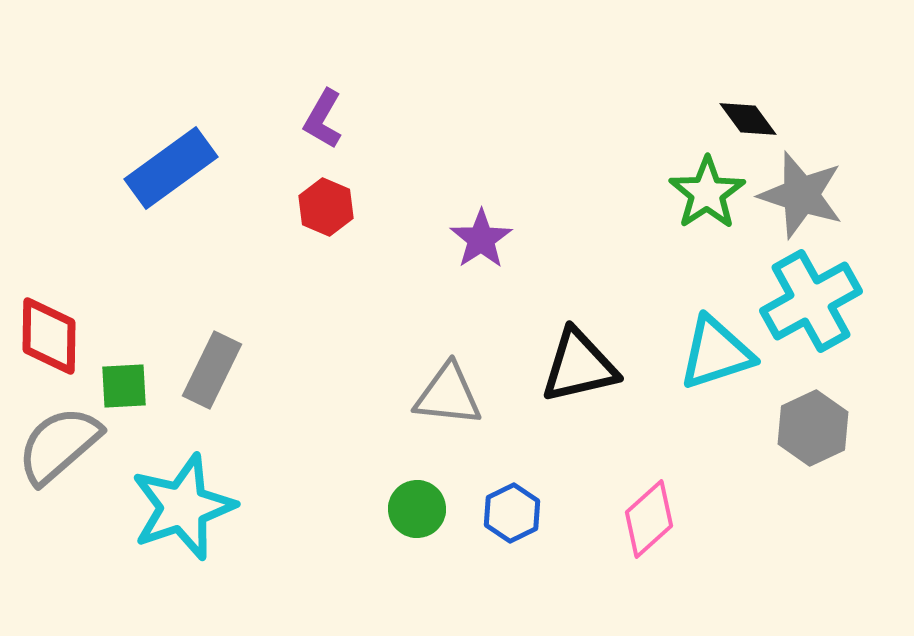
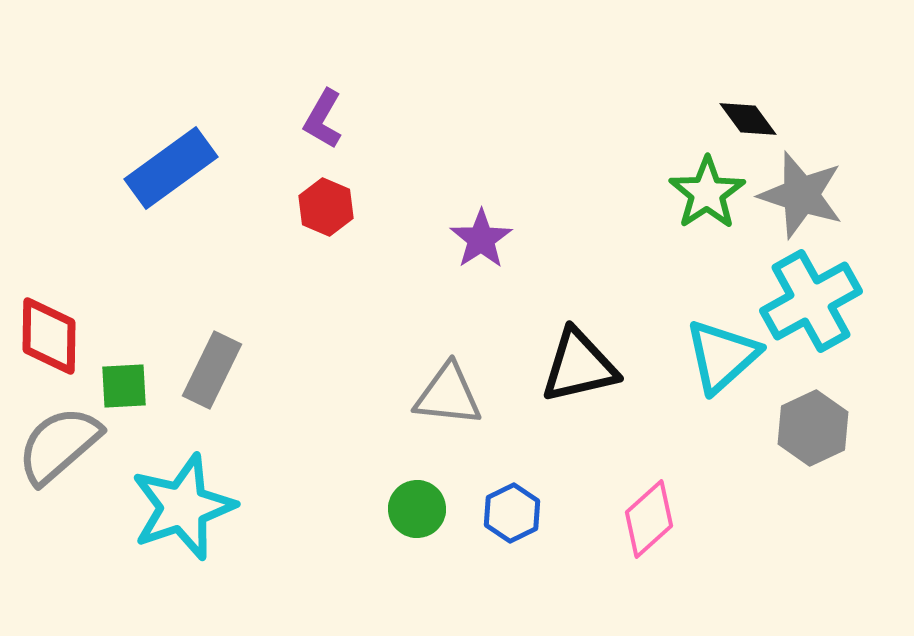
cyan triangle: moved 6 px right, 3 px down; rotated 24 degrees counterclockwise
